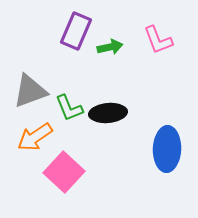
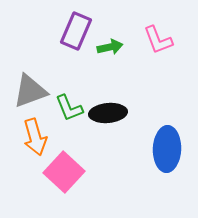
orange arrow: rotated 72 degrees counterclockwise
